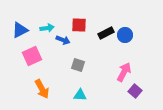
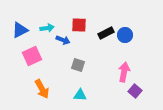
pink arrow: rotated 18 degrees counterclockwise
